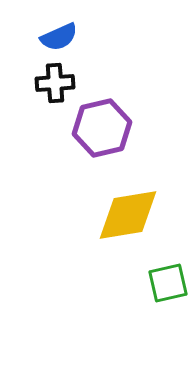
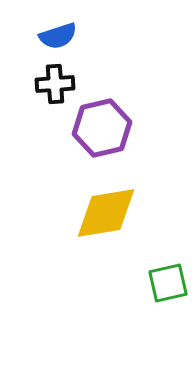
blue semicircle: moved 1 px left, 1 px up; rotated 6 degrees clockwise
black cross: moved 1 px down
yellow diamond: moved 22 px left, 2 px up
